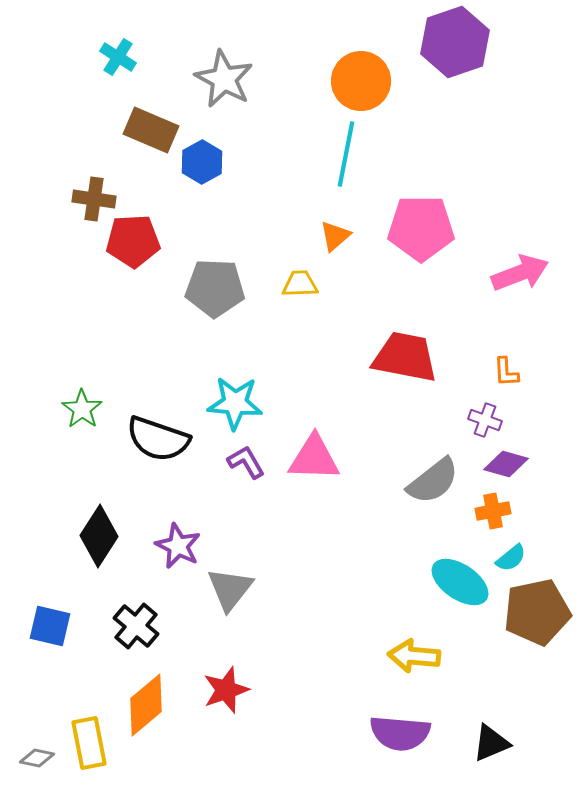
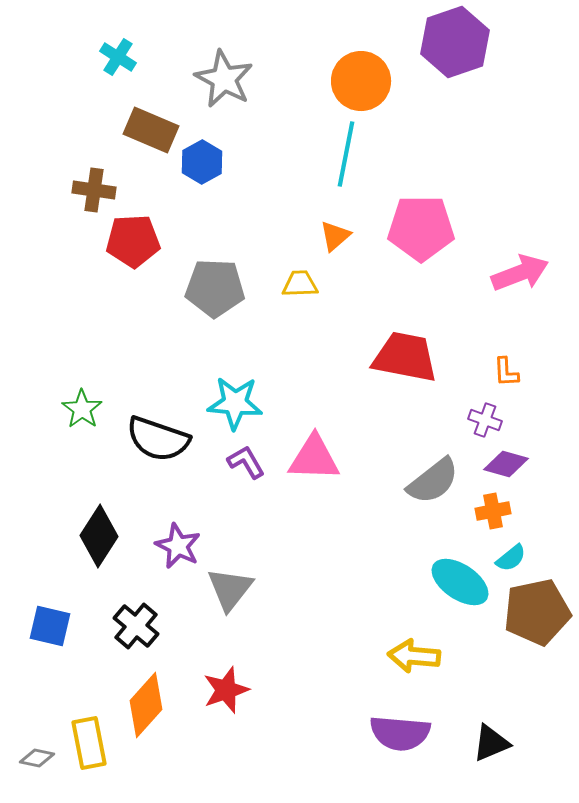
brown cross: moved 9 px up
orange diamond: rotated 8 degrees counterclockwise
